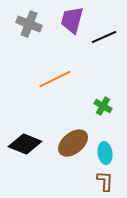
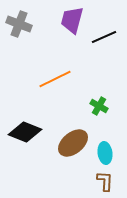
gray cross: moved 10 px left
green cross: moved 4 px left
black diamond: moved 12 px up
